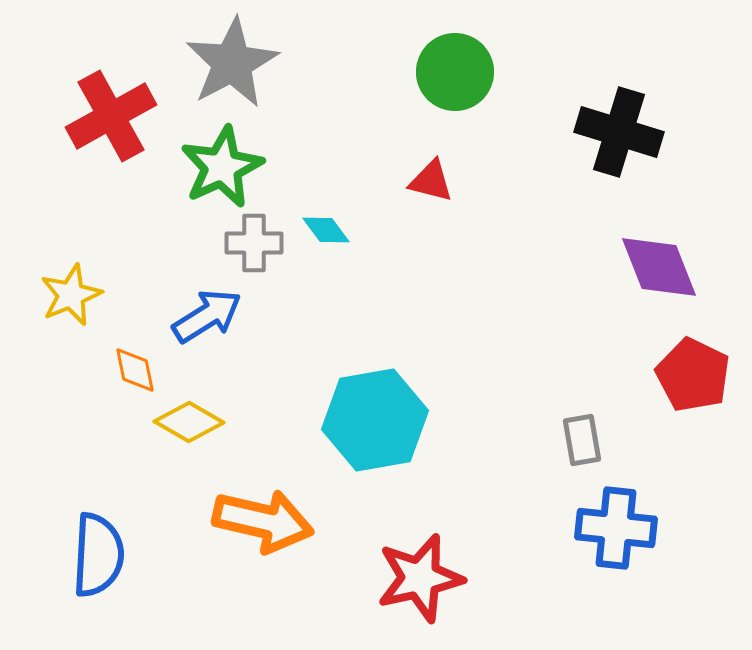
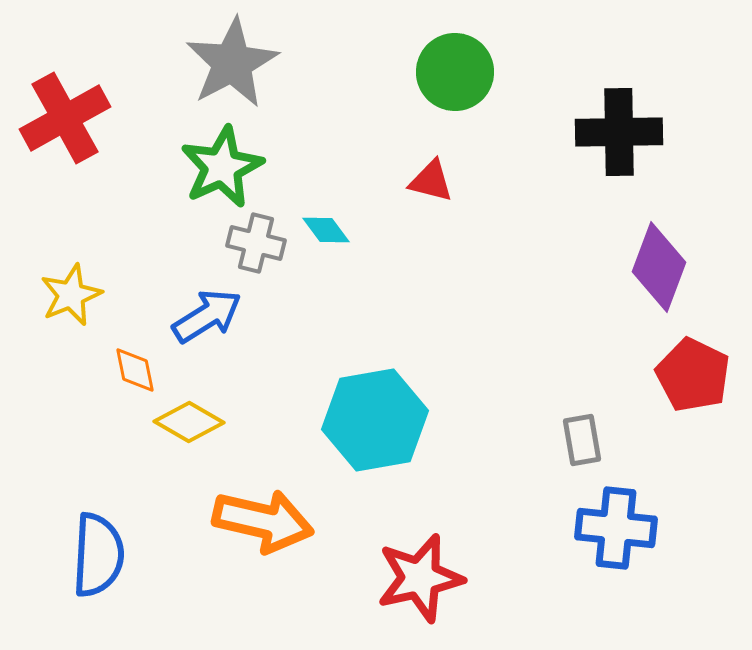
red cross: moved 46 px left, 2 px down
black cross: rotated 18 degrees counterclockwise
gray cross: moved 2 px right; rotated 14 degrees clockwise
purple diamond: rotated 42 degrees clockwise
